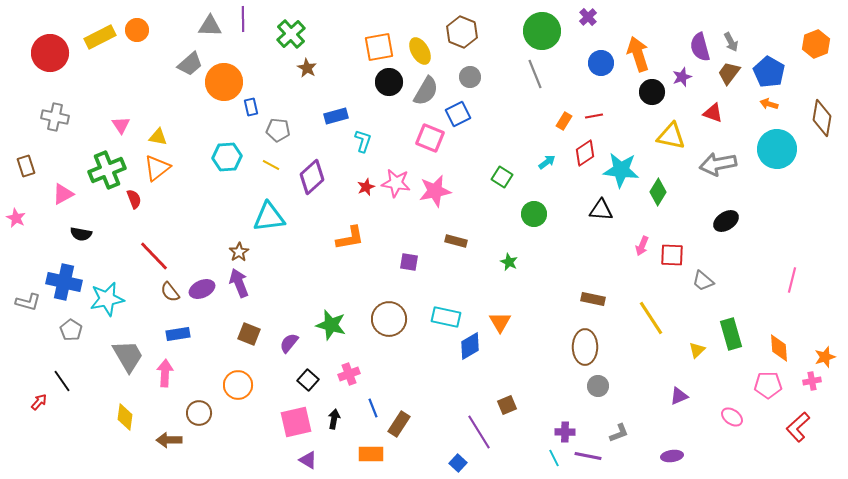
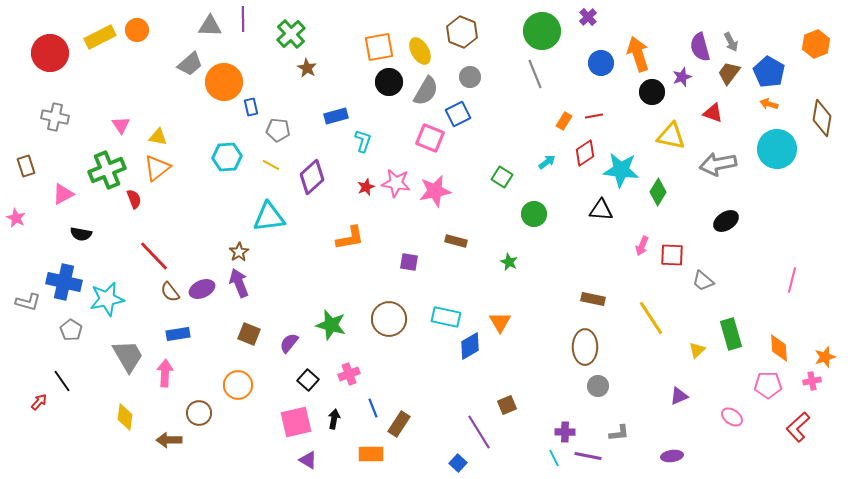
gray L-shape at (619, 433): rotated 15 degrees clockwise
